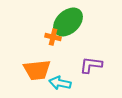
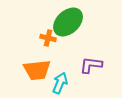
orange cross: moved 5 px left, 1 px down
cyan arrow: rotated 100 degrees clockwise
